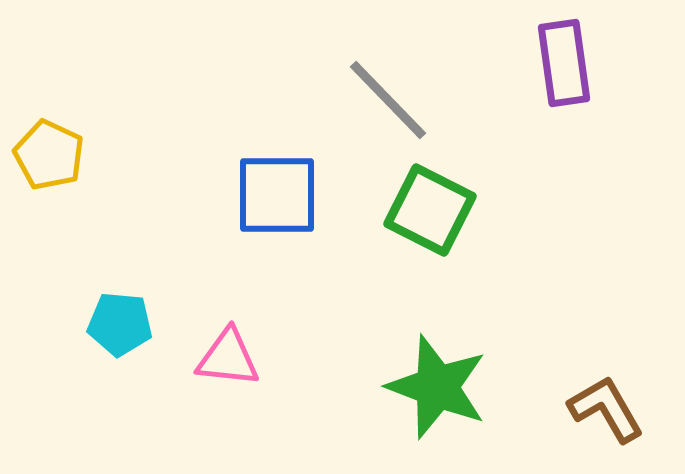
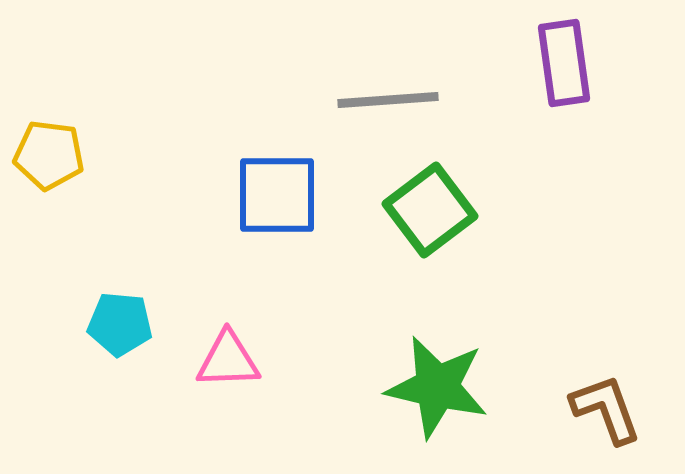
gray line: rotated 50 degrees counterclockwise
yellow pentagon: rotated 18 degrees counterclockwise
green square: rotated 26 degrees clockwise
pink triangle: moved 2 px down; rotated 8 degrees counterclockwise
green star: rotated 8 degrees counterclockwise
brown L-shape: rotated 10 degrees clockwise
